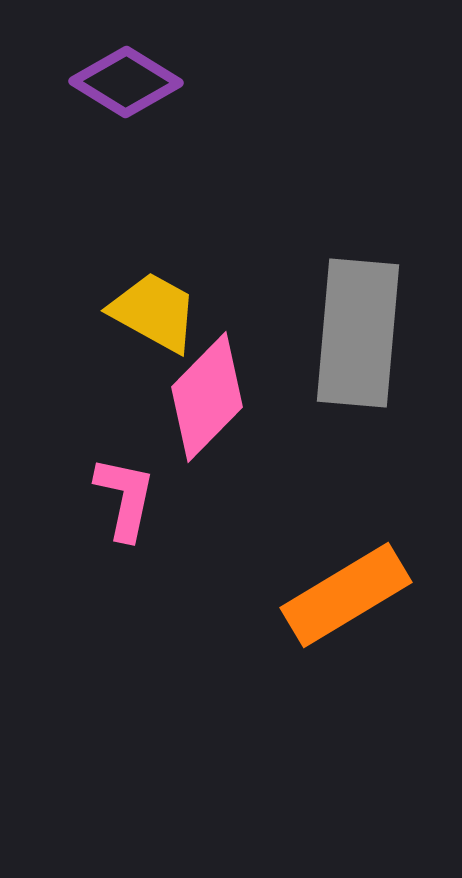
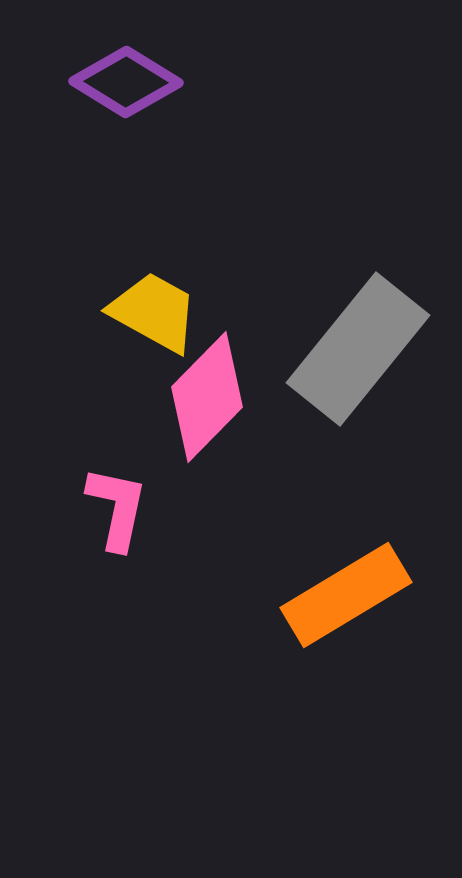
gray rectangle: moved 16 px down; rotated 34 degrees clockwise
pink L-shape: moved 8 px left, 10 px down
